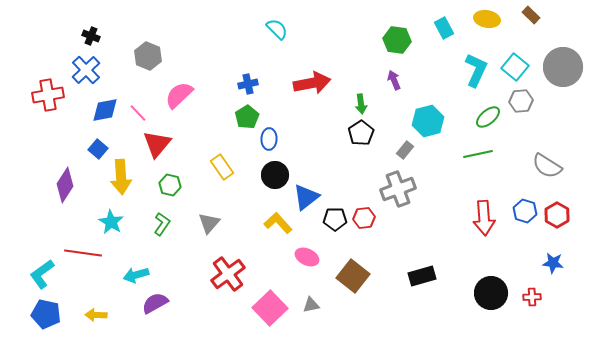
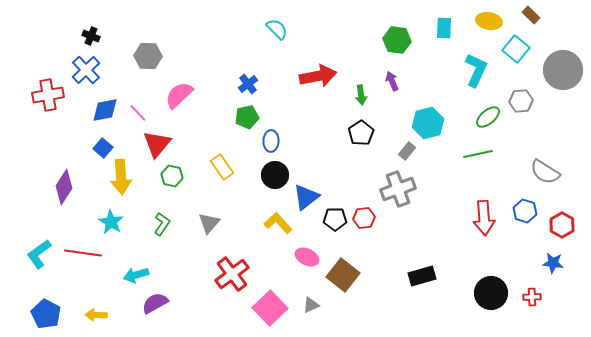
yellow ellipse at (487, 19): moved 2 px right, 2 px down
cyan rectangle at (444, 28): rotated 30 degrees clockwise
gray hexagon at (148, 56): rotated 20 degrees counterclockwise
cyan square at (515, 67): moved 1 px right, 18 px up
gray circle at (563, 67): moved 3 px down
purple arrow at (394, 80): moved 2 px left, 1 px down
red arrow at (312, 83): moved 6 px right, 7 px up
blue cross at (248, 84): rotated 24 degrees counterclockwise
green arrow at (361, 104): moved 9 px up
green pentagon at (247, 117): rotated 20 degrees clockwise
cyan hexagon at (428, 121): moved 2 px down
blue ellipse at (269, 139): moved 2 px right, 2 px down
blue square at (98, 149): moved 5 px right, 1 px up
gray rectangle at (405, 150): moved 2 px right, 1 px down
gray semicircle at (547, 166): moved 2 px left, 6 px down
purple diamond at (65, 185): moved 1 px left, 2 px down
green hexagon at (170, 185): moved 2 px right, 9 px up
red hexagon at (557, 215): moved 5 px right, 10 px down
cyan L-shape at (42, 274): moved 3 px left, 20 px up
red cross at (228, 274): moved 4 px right
brown square at (353, 276): moved 10 px left, 1 px up
gray triangle at (311, 305): rotated 12 degrees counterclockwise
blue pentagon at (46, 314): rotated 16 degrees clockwise
